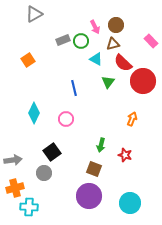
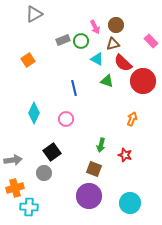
cyan triangle: moved 1 px right
green triangle: moved 1 px left, 1 px up; rotated 48 degrees counterclockwise
